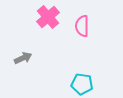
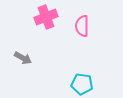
pink cross: moved 2 px left; rotated 20 degrees clockwise
gray arrow: rotated 54 degrees clockwise
